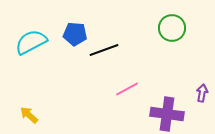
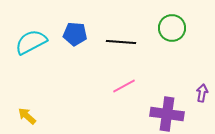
black line: moved 17 px right, 8 px up; rotated 24 degrees clockwise
pink line: moved 3 px left, 3 px up
yellow arrow: moved 2 px left, 1 px down
